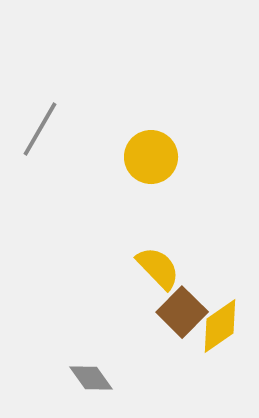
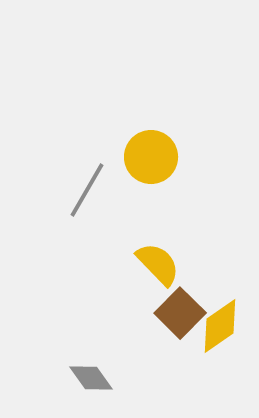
gray line: moved 47 px right, 61 px down
yellow semicircle: moved 4 px up
brown square: moved 2 px left, 1 px down
